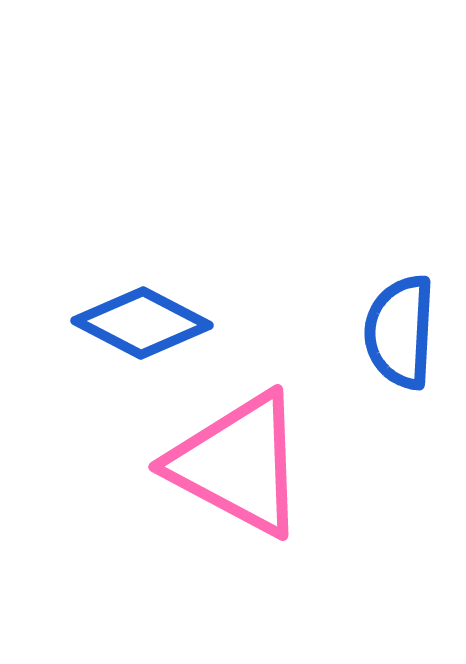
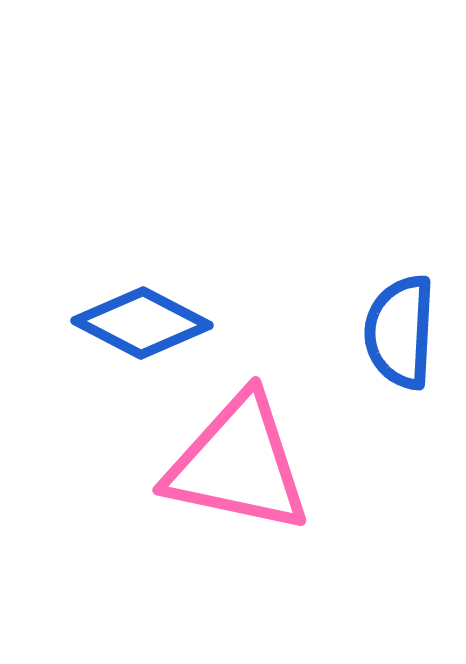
pink triangle: rotated 16 degrees counterclockwise
